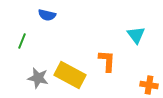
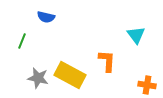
blue semicircle: moved 1 px left, 2 px down
orange cross: moved 2 px left
